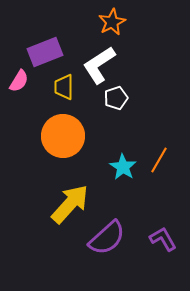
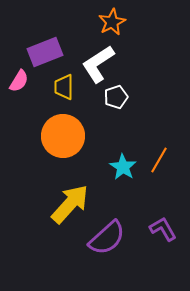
white L-shape: moved 1 px left, 1 px up
white pentagon: moved 1 px up
purple L-shape: moved 10 px up
